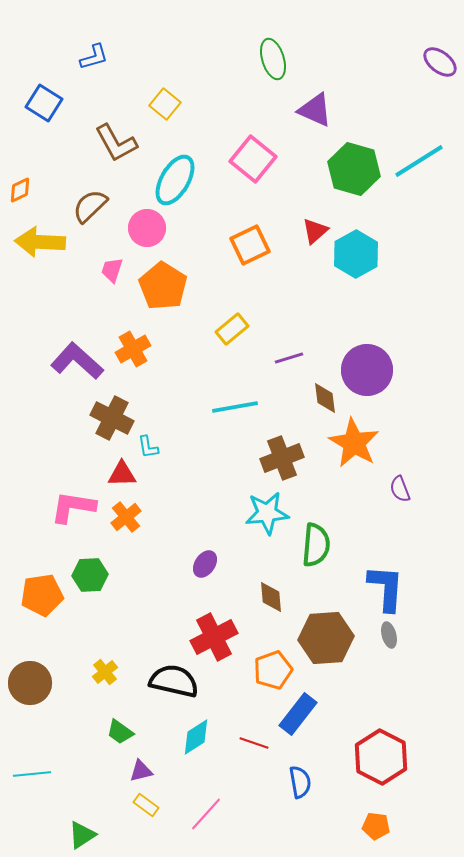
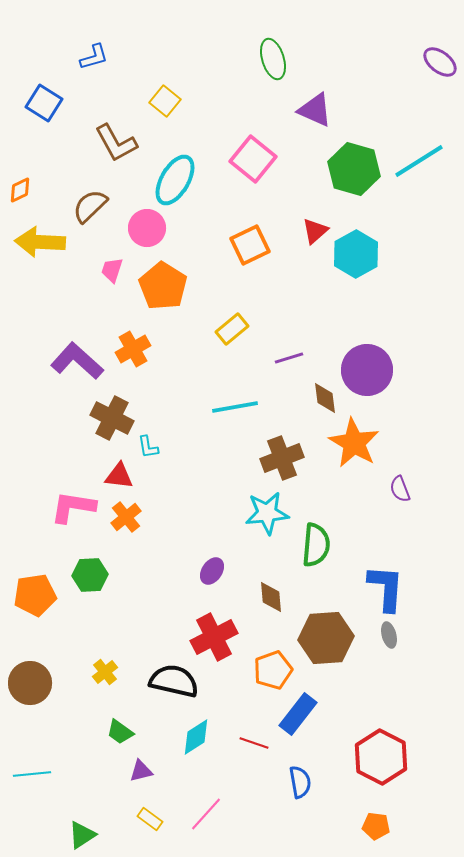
yellow square at (165, 104): moved 3 px up
red triangle at (122, 474): moved 3 px left, 2 px down; rotated 8 degrees clockwise
purple ellipse at (205, 564): moved 7 px right, 7 px down
orange pentagon at (42, 595): moved 7 px left
yellow rectangle at (146, 805): moved 4 px right, 14 px down
